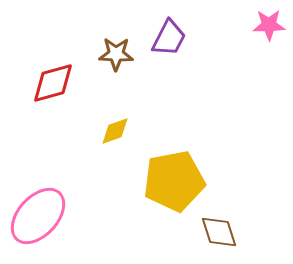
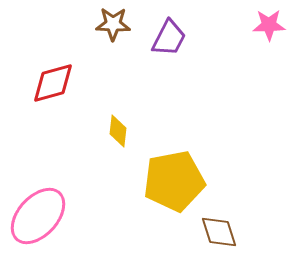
brown star: moved 3 px left, 30 px up
yellow diamond: moved 3 px right; rotated 64 degrees counterclockwise
